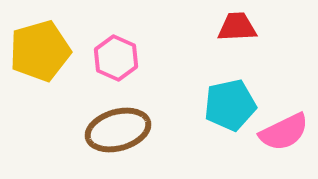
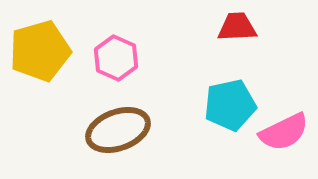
brown ellipse: rotated 4 degrees counterclockwise
